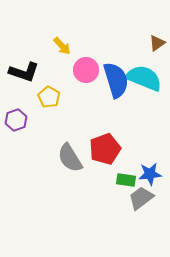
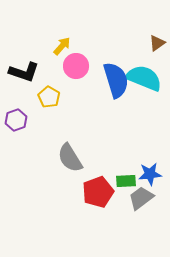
yellow arrow: rotated 96 degrees counterclockwise
pink circle: moved 10 px left, 4 px up
red pentagon: moved 7 px left, 43 px down
green rectangle: moved 1 px down; rotated 12 degrees counterclockwise
